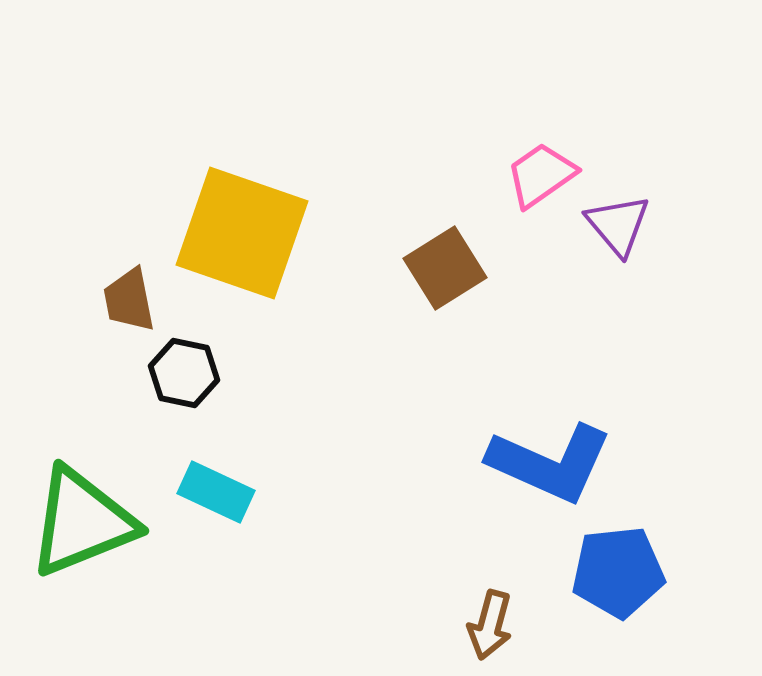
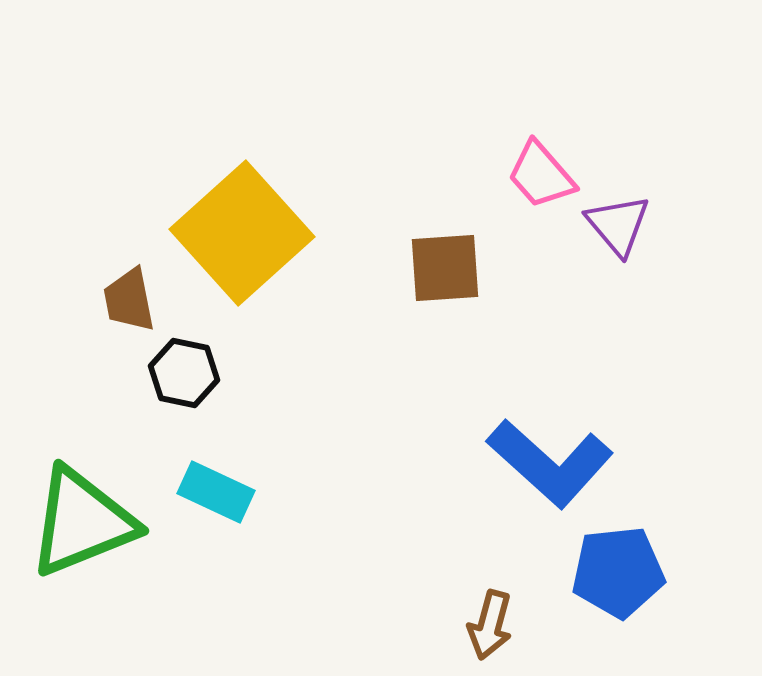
pink trapezoid: rotated 96 degrees counterclockwise
yellow square: rotated 29 degrees clockwise
brown square: rotated 28 degrees clockwise
blue L-shape: rotated 18 degrees clockwise
